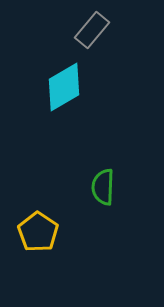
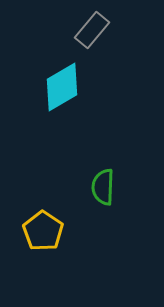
cyan diamond: moved 2 px left
yellow pentagon: moved 5 px right, 1 px up
